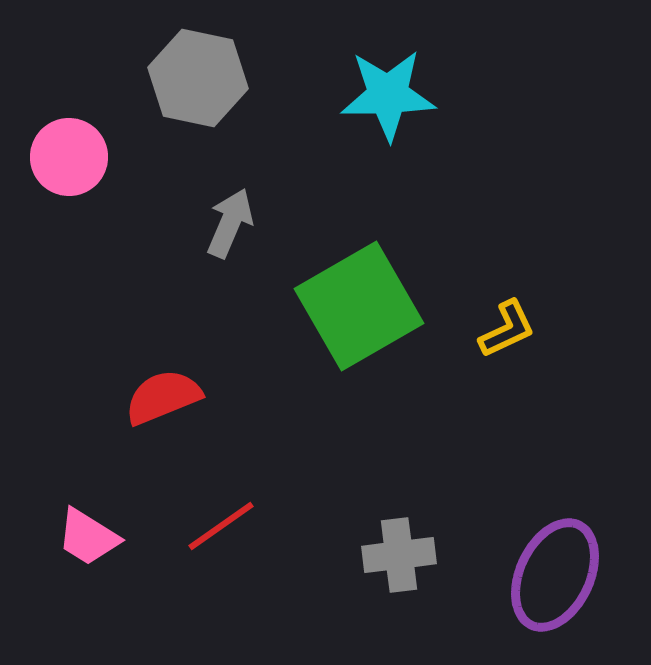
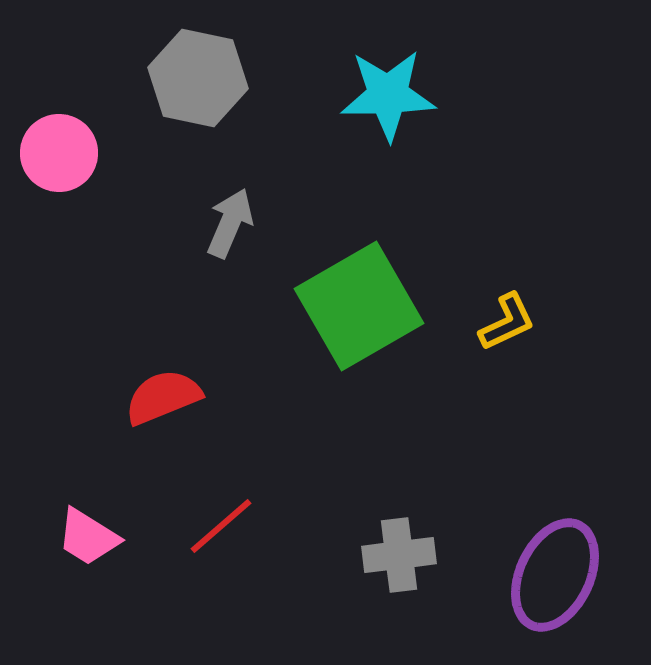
pink circle: moved 10 px left, 4 px up
yellow L-shape: moved 7 px up
red line: rotated 6 degrees counterclockwise
